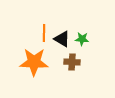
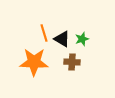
orange line: rotated 18 degrees counterclockwise
green star: rotated 24 degrees counterclockwise
